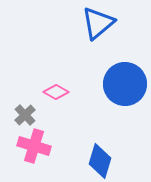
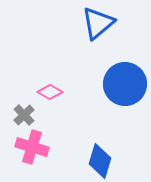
pink diamond: moved 6 px left
gray cross: moved 1 px left
pink cross: moved 2 px left, 1 px down
